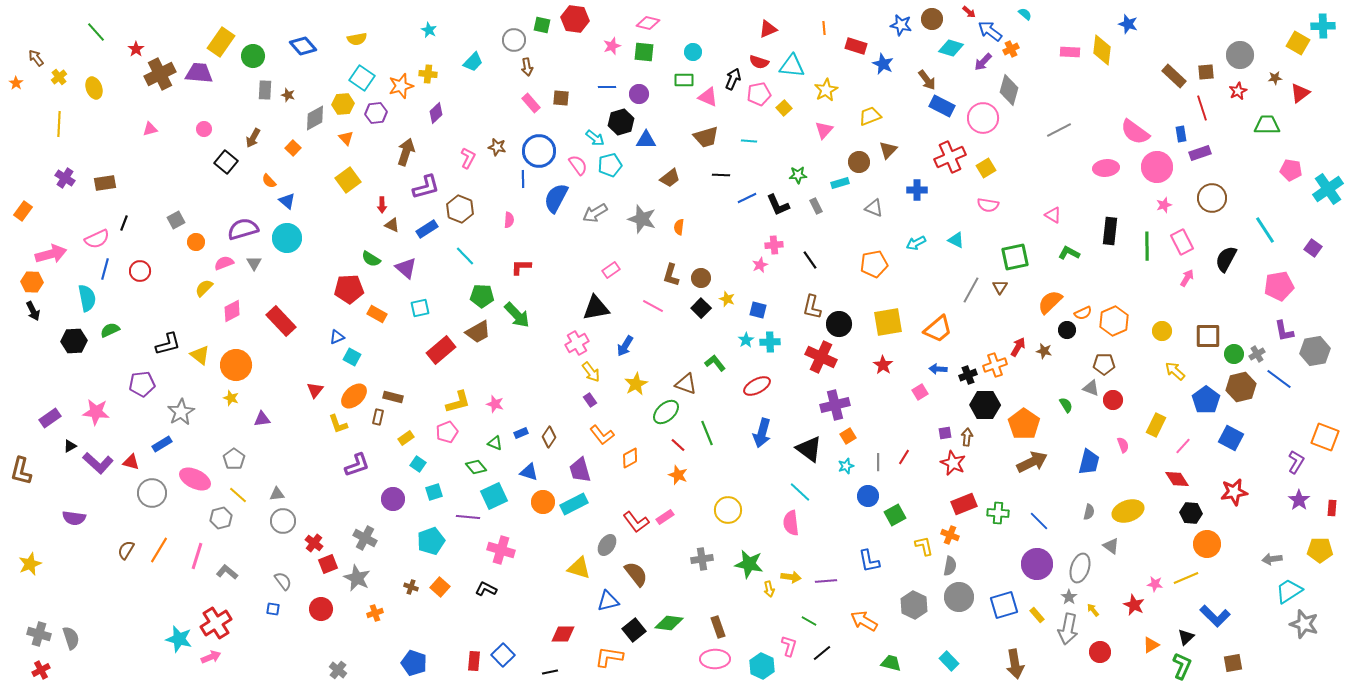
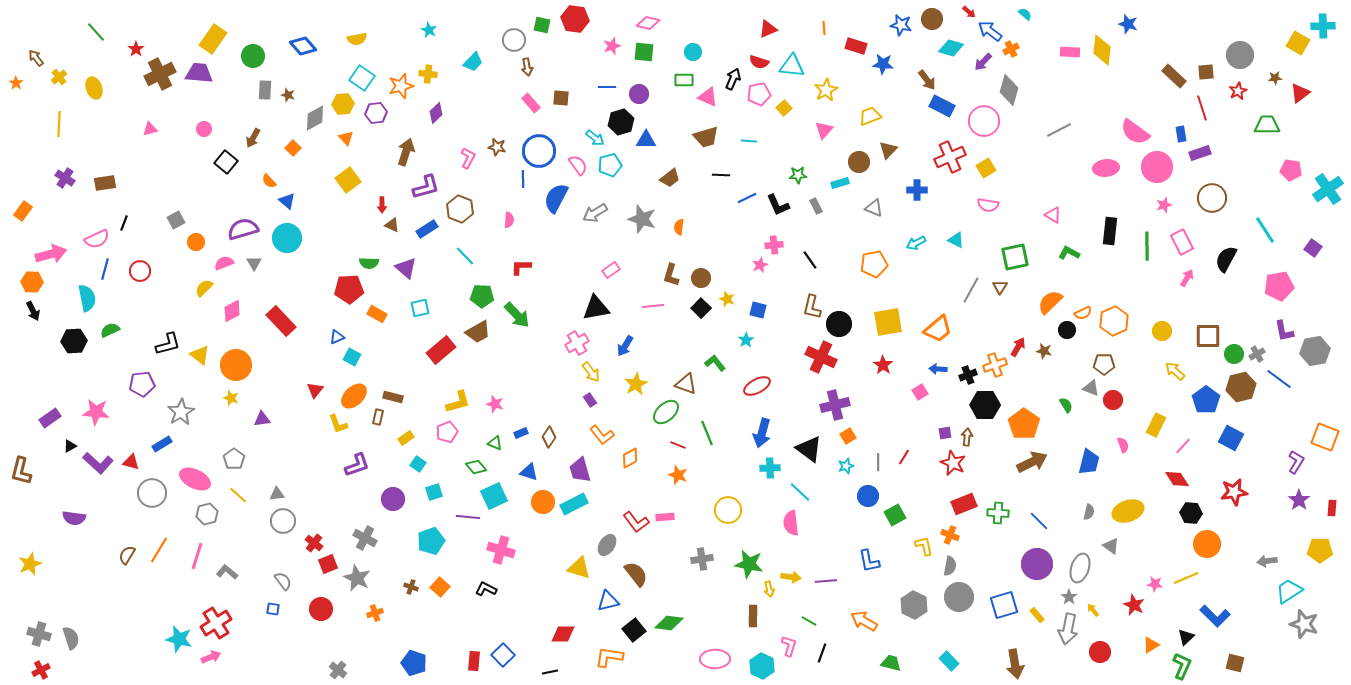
yellow rectangle at (221, 42): moved 8 px left, 3 px up
blue star at (883, 64): rotated 20 degrees counterclockwise
pink circle at (983, 118): moved 1 px right, 3 px down
green semicircle at (371, 259): moved 2 px left, 4 px down; rotated 30 degrees counterclockwise
pink line at (653, 306): rotated 35 degrees counterclockwise
cyan cross at (770, 342): moved 126 px down
red line at (678, 445): rotated 21 degrees counterclockwise
pink rectangle at (665, 517): rotated 30 degrees clockwise
gray hexagon at (221, 518): moved 14 px left, 4 px up
brown semicircle at (126, 550): moved 1 px right, 5 px down
gray arrow at (1272, 559): moved 5 px left, 2 px down
brown rectangle at (718, 627): moved 35 px right, 11 px up; rotated 20 degrees clockwise
black line at (822, 653): rotated 30 degrees counterclockwise
brown square at (1233, 663): moved 2 px right; rotated 24 degrees clockwise
